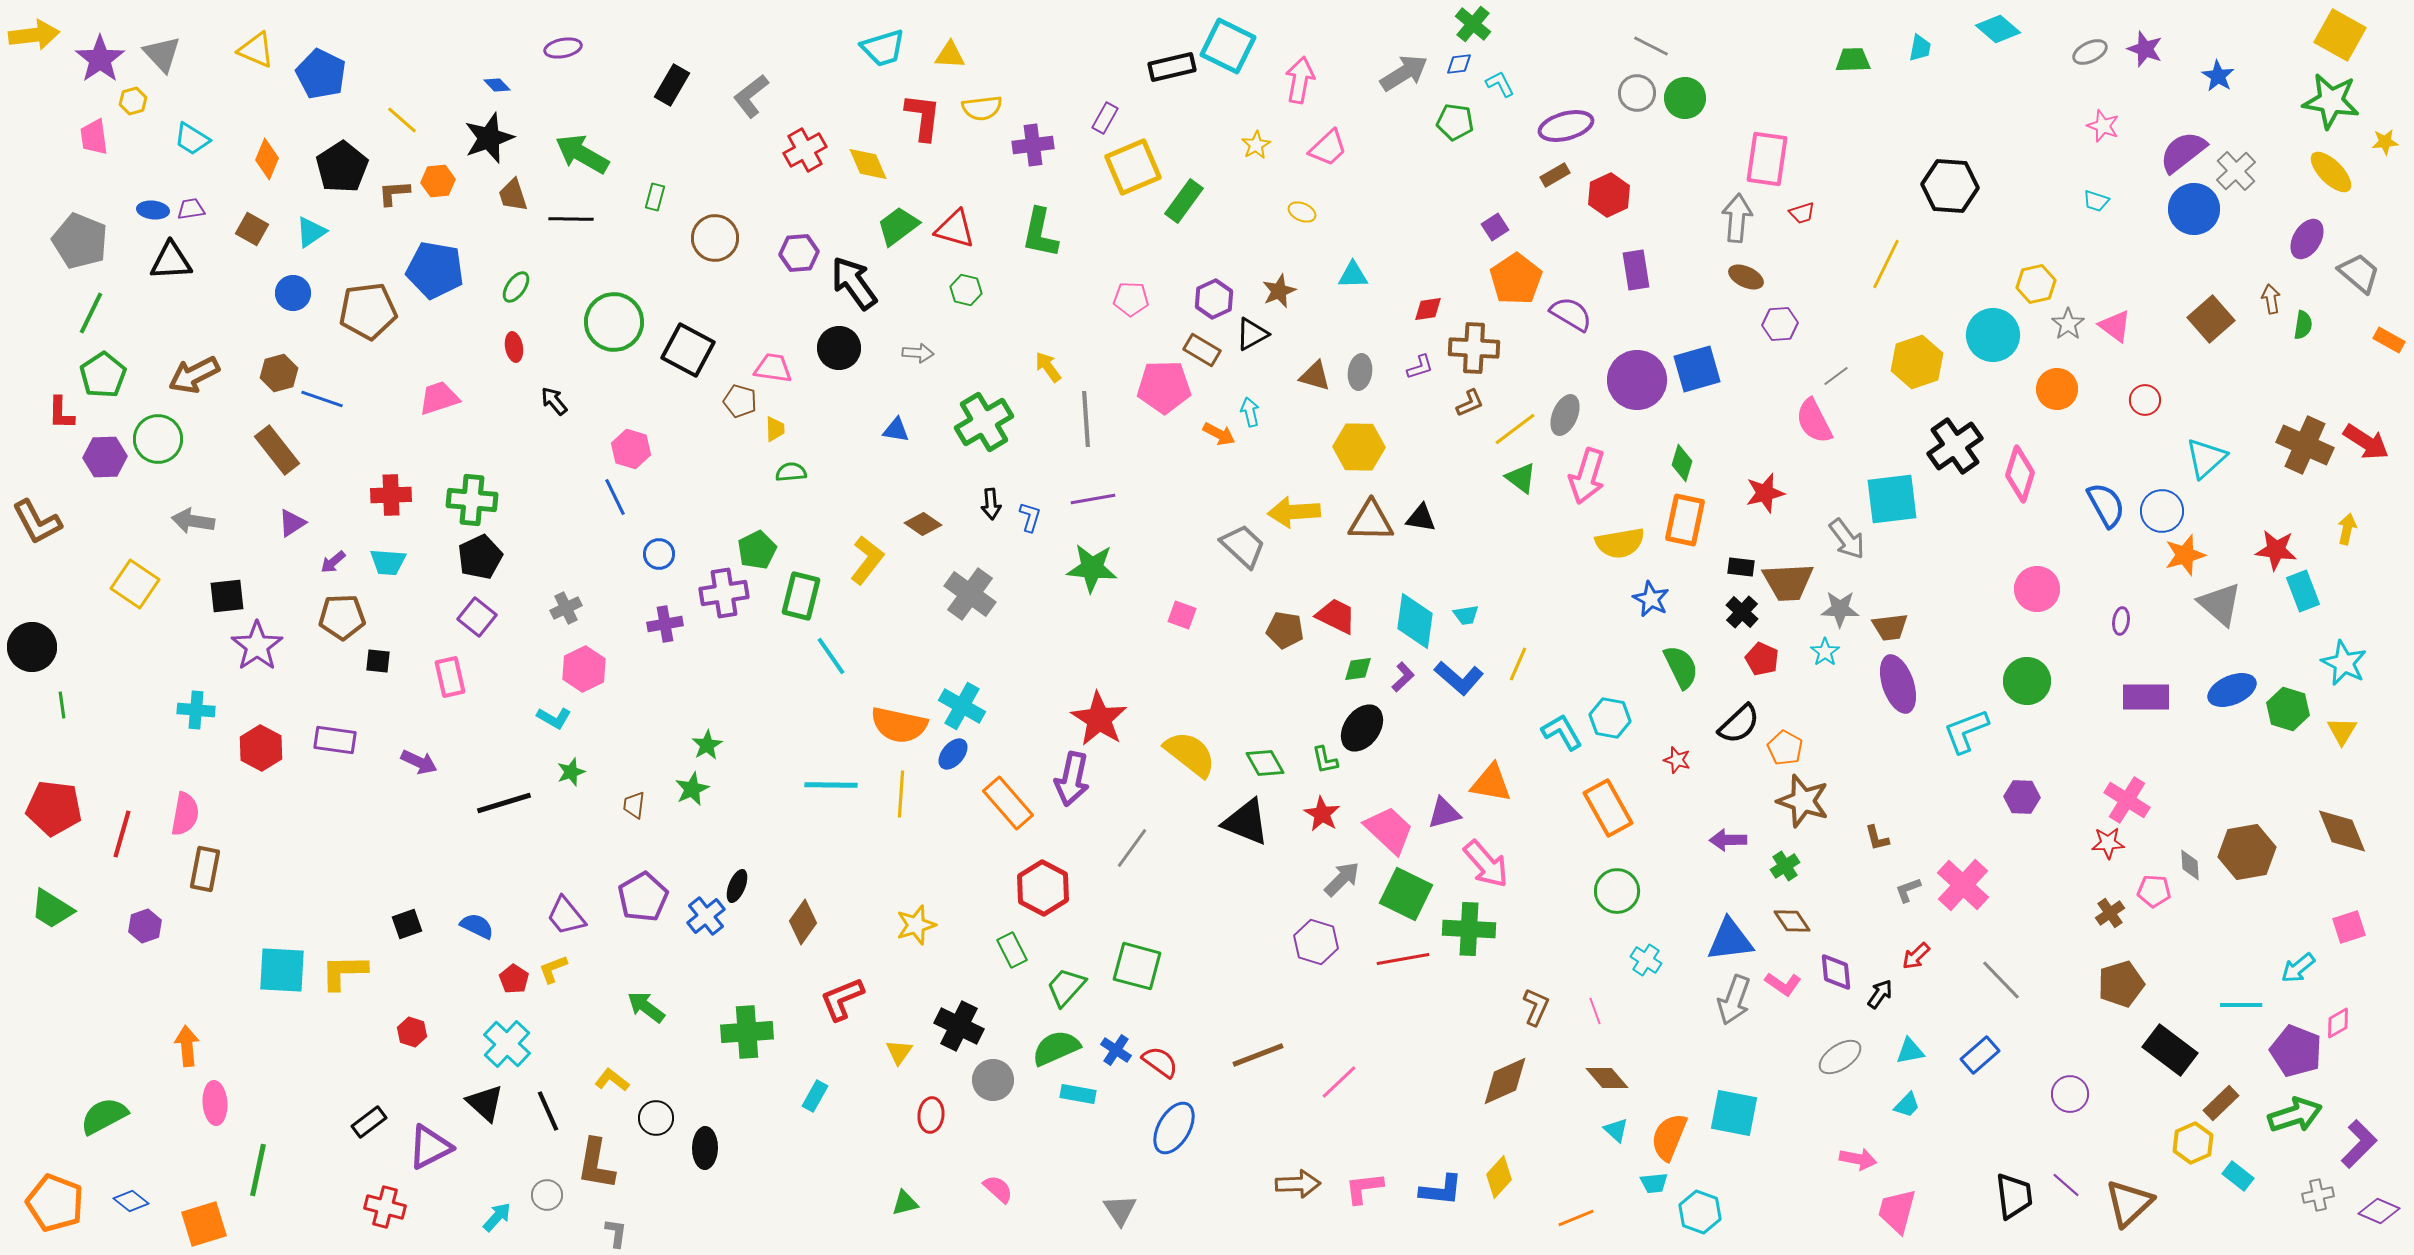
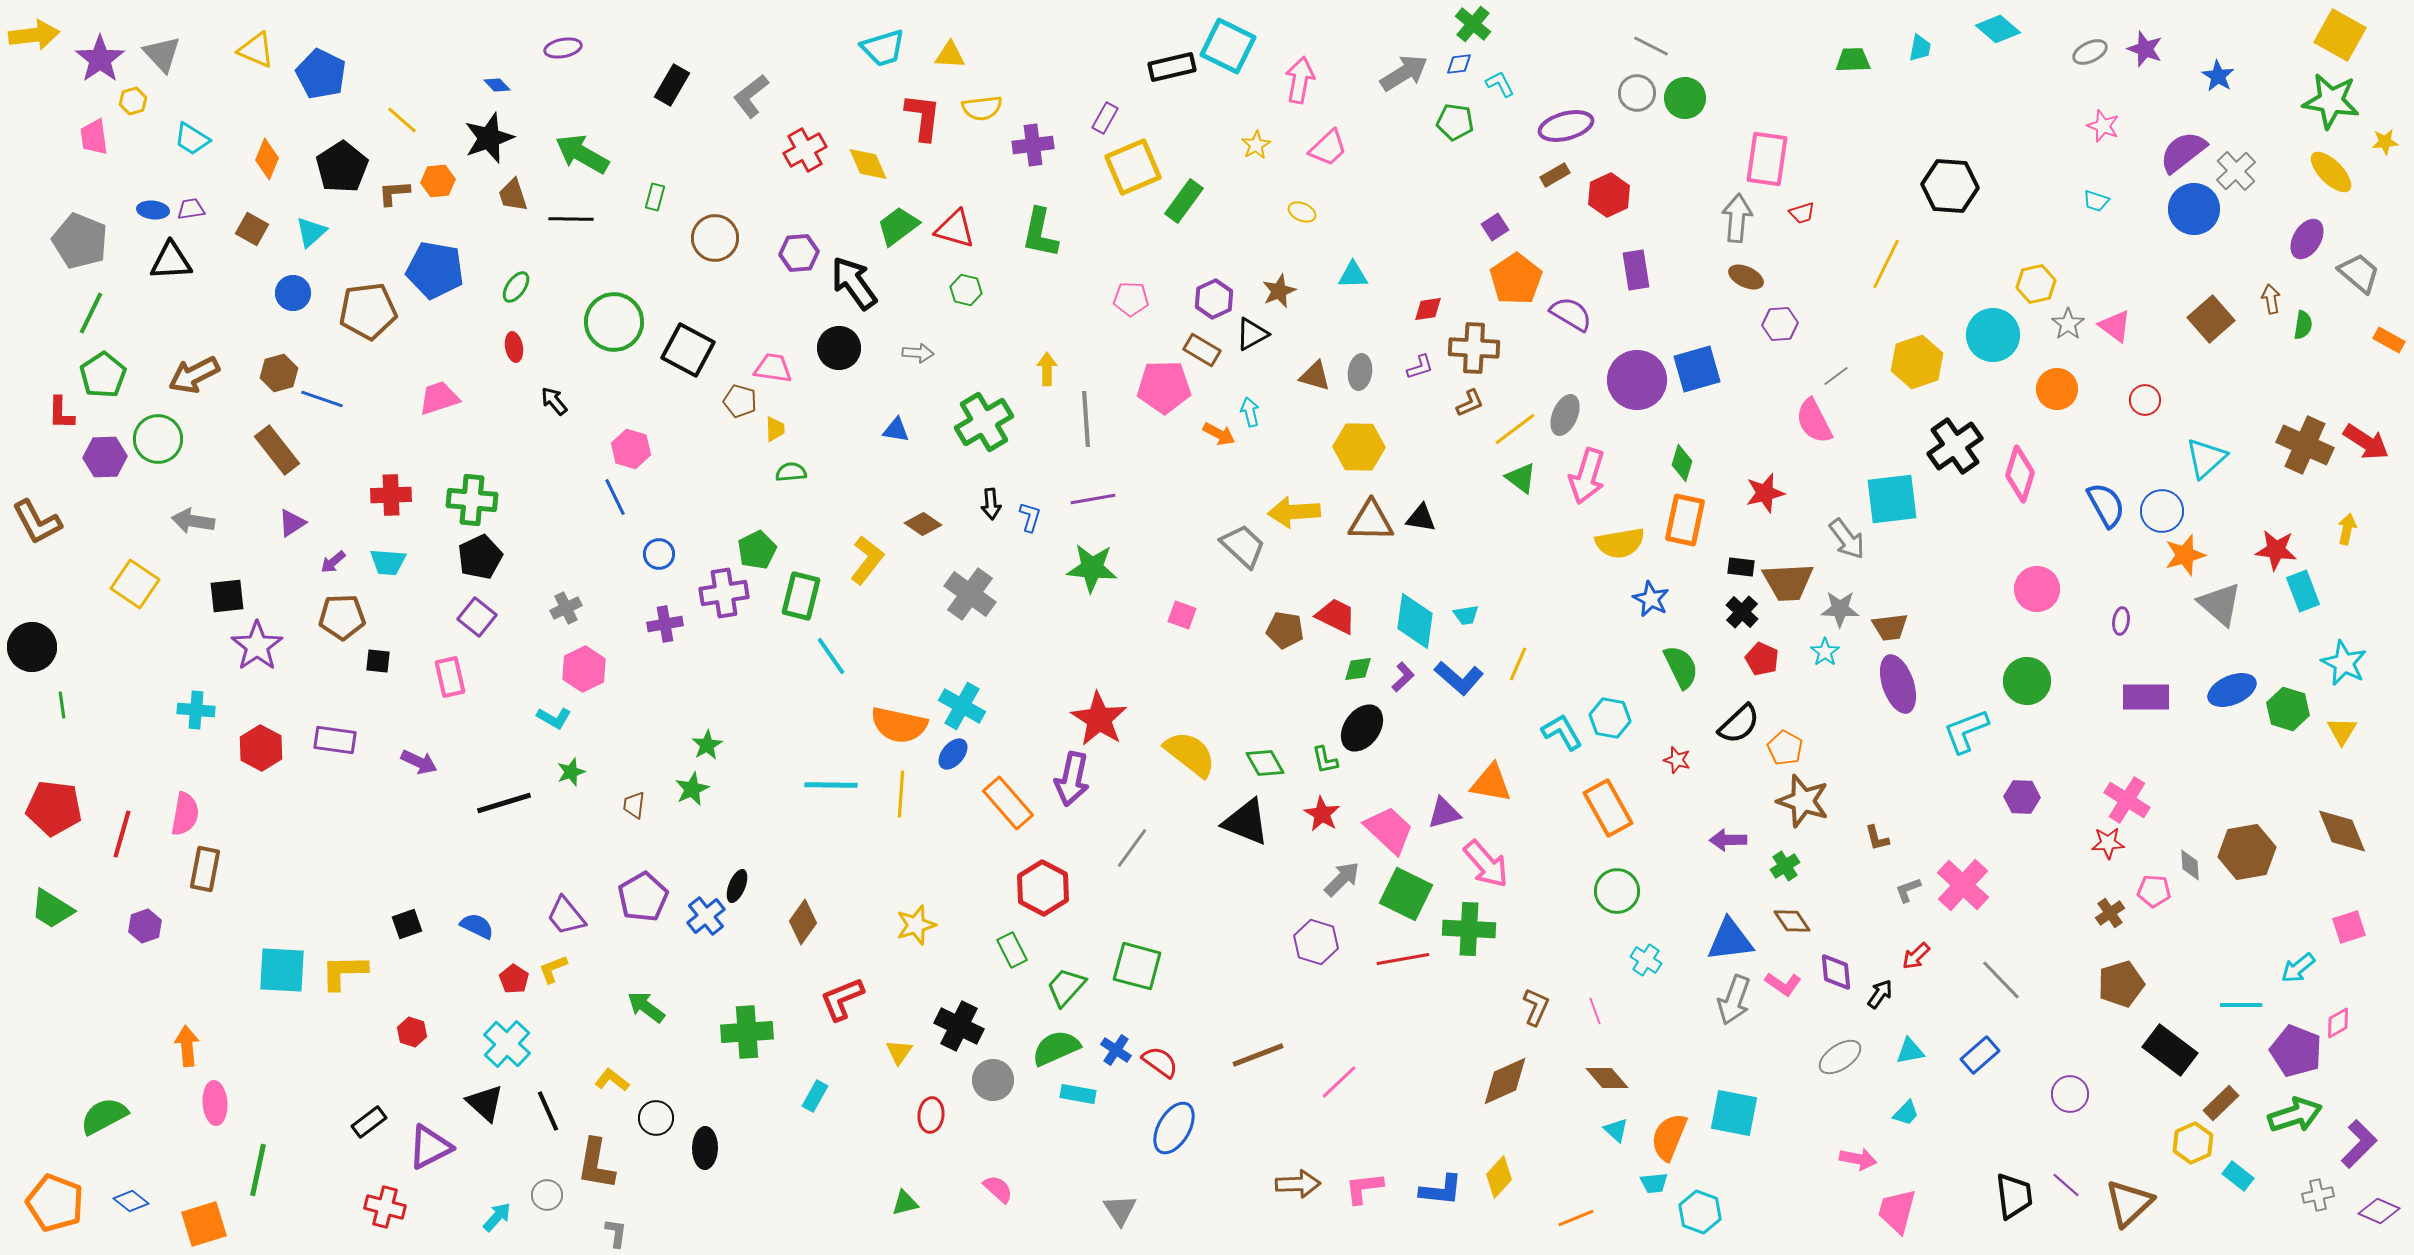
cyan triangle at (311, 232): rotated 8 degrees counterclockwise
yellow arrow at (1048, 367): moved 1 px left, 2 px down; rotated 36 degrees clockwise
cyan trapezoid at (1907, 1105): moved 1 px left, 8 px down
